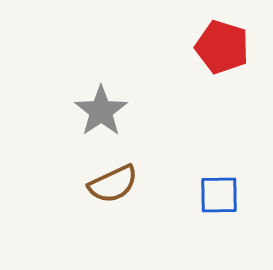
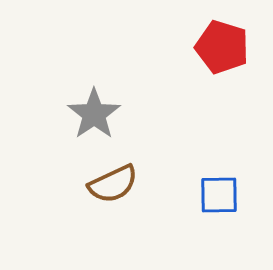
gray star: moved 7 px left, 3 px down
